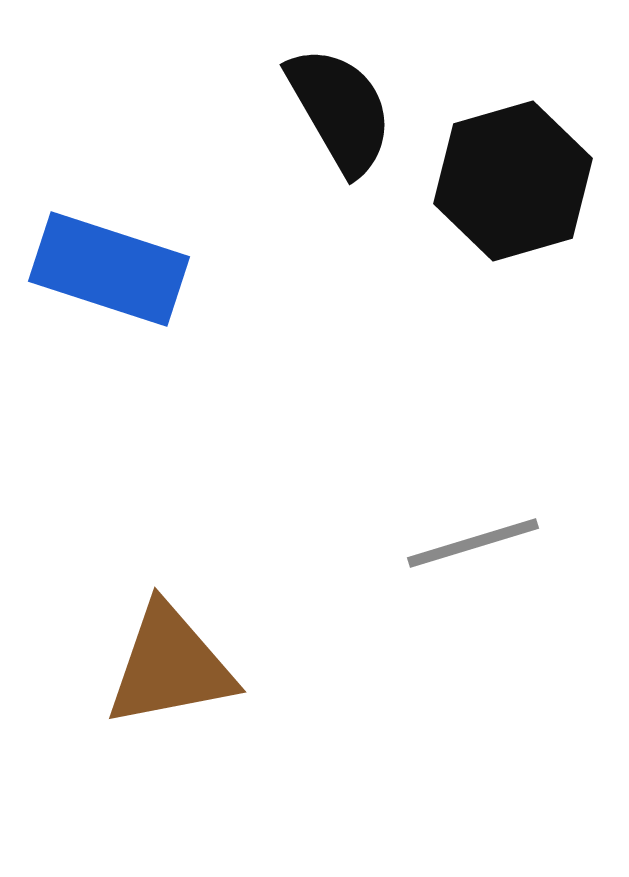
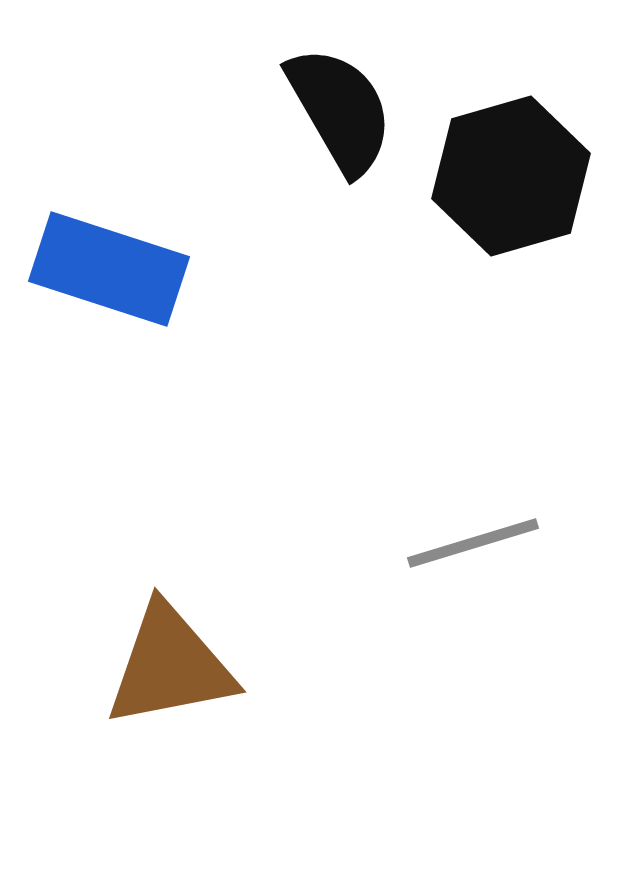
black hexagon: moved 2 px left, 5 px up
